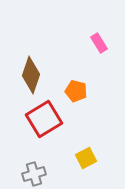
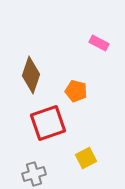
pink rectangle: rotated 30 degrees counterclockwise
red square: moved 4 px right, 4 px down; rotated 12 degrees clockwise
